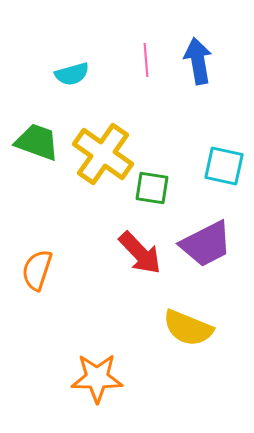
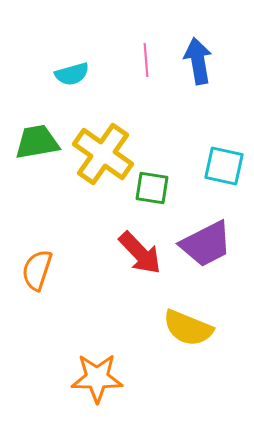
green trapezoid: rotated 30 degrees counterclockwise
